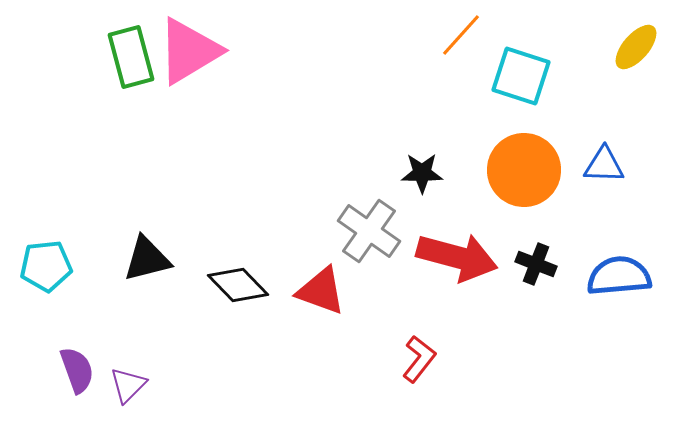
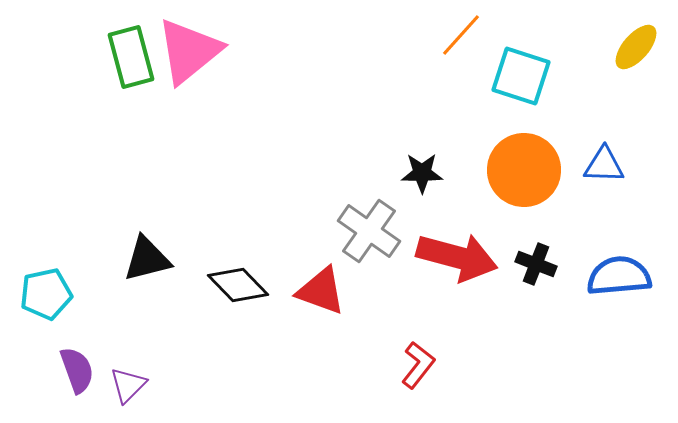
pink triangle: rotated 8 degrees counterclockwise
cyan pentagon: moved 28 px down; rotated 6 degrees counterclockwise
red L-shape: moved 1 px left, 6 px down
